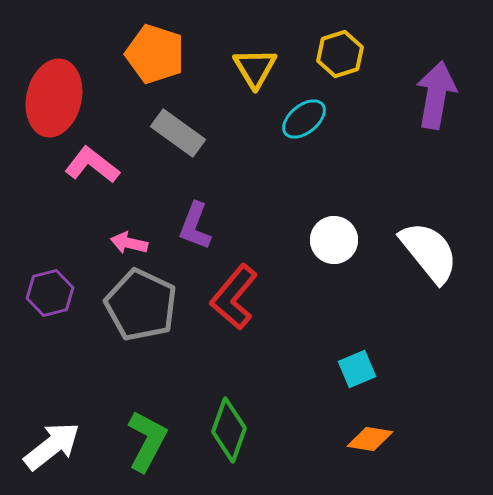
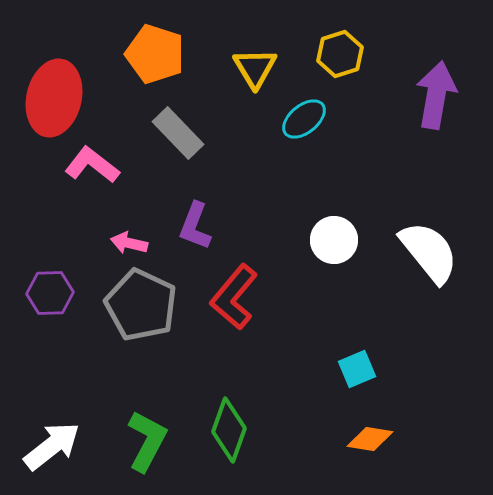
gray rectangle: rotated 10 degrees clockwise
purple hexagon: rotated 12 degrees clockwise
